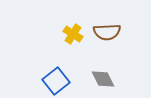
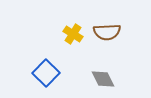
blue square: moved 10 px left, 8 px up; rotated 8 degrees counterclockwise
